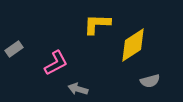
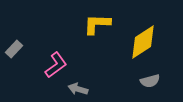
yellow diamond: moved 10 px right, 3 px up
gray rectangle: rotated 12 degrees counterclockwise
pink L-shape: moved 2 px down; rotated 8 degrees counterclockwise
